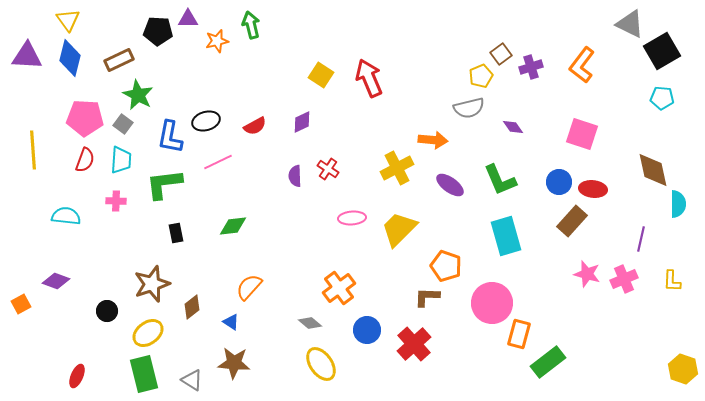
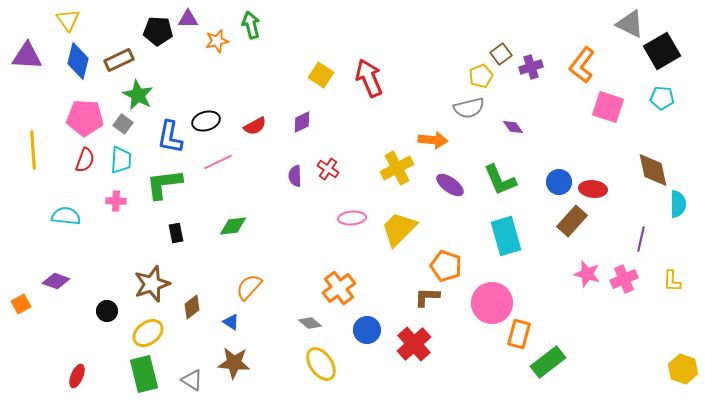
blue diamond at (70, 58): moved 8 px right, 3 px down
pink square at (582, 134): moved 26 px right, 27 px up
